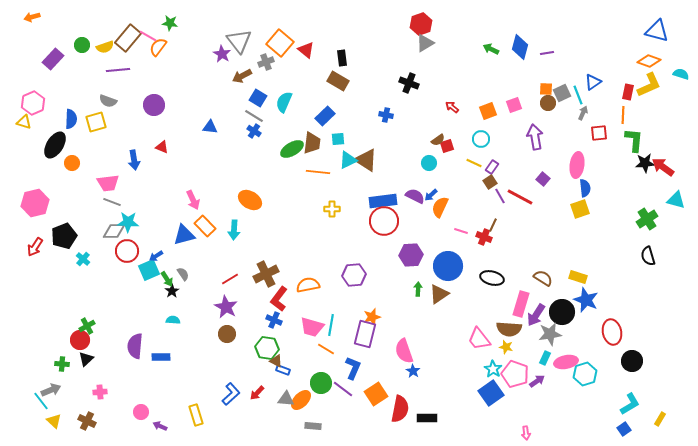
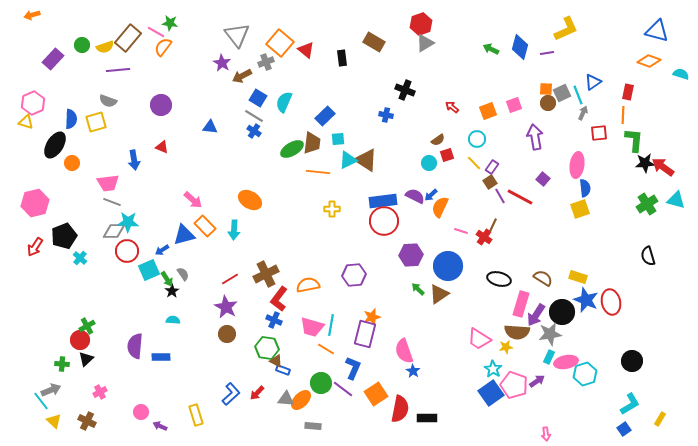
orange arrow at (32, 17): moved 2 px up
pink line at (148, 36): moved 8 px right, 4 px up
gray triangle at (239, 41): moved 2 px left, 6 px up
orange semicircle at (158, 47): moved 5 px right
purple star at (222, 54): moved 9 px down
brown rectangle at (338, 81): moved 36 px right, 39 px up
black cross at (409, 83): moved 4 px left, 7 px down
yellow L-shape at (649, 85): moved 83 px left, 56 px up
purple circle at (154, 105): moved 7 px right
yellow triangle at (24, 122): moved 2 px right
cyan circle at (481, 139): moved 4 px left
red square at (447, 146): moved 9 px down
yellow line at (474, 163): rotated 21 degrees clockwise
pink arrow at (193, 200): rotated 24 degrees counterclockwise
green cross at (647, 219): moved 15 px up
red cross at (484, 237): rotated 14 degrees clockwise
blue arrow at (156, 256): moved 6 px right, 6 px up
cyan cross at (83, 259): moved 3 px left, 1 px up
black ellipse at (492, 278): moved 7 px right, 1 px down
green arrow at (418, 289): rotated 48 degrees counterclockwise
brown semicircle at (509, 329): moved 8 px right, 3 px down
red ellipse at (612, 332): moved 1 px left, 30 px up
pink trapezoid at (479, 339): rotated 20 degrees counterclockwise
yellow star at (506, 347): rotated 24 degrees counterclockwise
cyan rectangle at (545, 358): moved 4 px right, 1 px up
pink pentagon at (515, 374): moved 1 px left, 11 px down
pink cross at (100, 392): rotated 24 degrees counterclockwise
pink arrow at (526, 433): moved 20 px right, 1 px down
